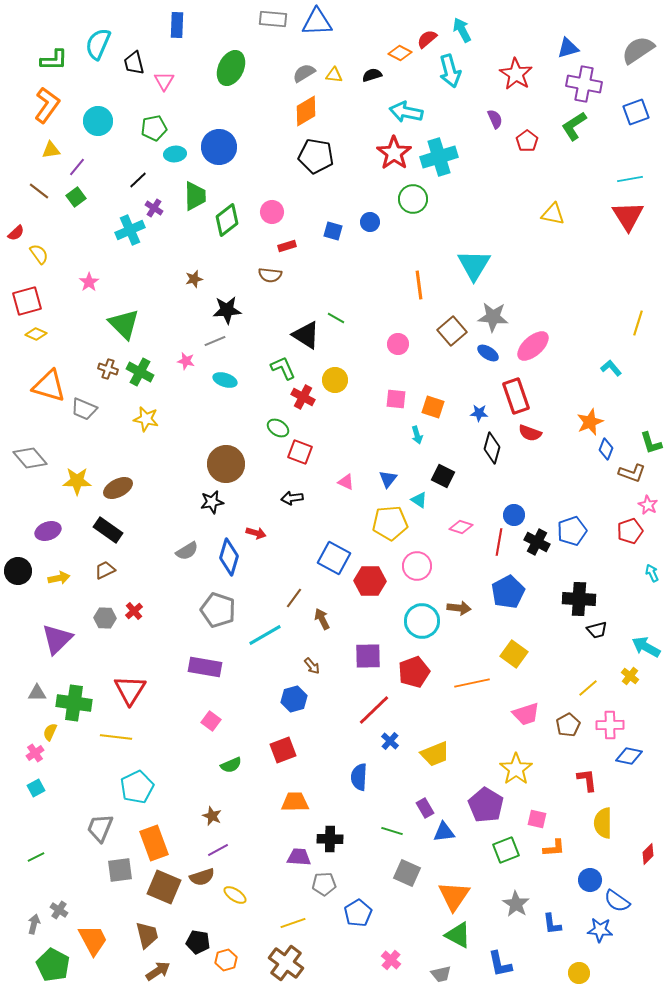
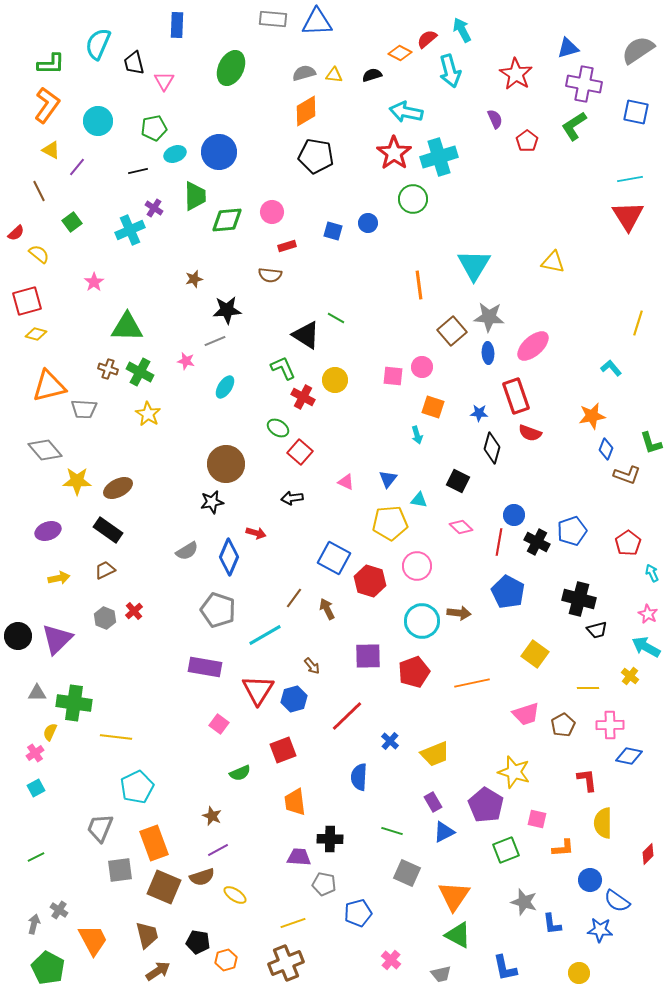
green L-shape at (54, 60): moved 3 px left, 4 px down
gray semicircle at (304, 73): rotated 15 degrees clockwise
blue square at (636, 112): rotated 32 degrees clockwise
blue circle at (219, 147): moved 5 px down
yellow triangle at (51, 150): rotated 36 degrees clockwise
cyan ellipse at (175, 154): rotated 15 degrees counterclockwise
black line at (138, 180): moved 9 px up; rotated 30 degrees clockwise
brown line at (39, 191): rotated 25 degrees clockwise
green square at (76, 197): moved 4 px left, 25 px down
yellow triangle at (553, 214): moved 48 px down
green diamond at (227, 220): rotated 32 degrees clockwise
blue circle at (370, 222): moved 2 px left, 1 px down
yellow semicircle at (39, 254): rotated 15 degrees counterclockwise
pink star at (89, 282): moved 5 px right
gray star at (493, 317): moved 4 px left
green triangle at (124, 324): moved 3 px right, 3 px down; rotated 44 degrees counterclockwise
yellow diamond at (36, 334): rotated 10 degrees counterclockwise
pink circle at (398, 344): moved 24 px right, 23 px down
blue ellipse at (488, 353): rotated 55 degrees clockwise
cyan ellipse at (225, 380): moved 7 px down; rotated 75 degrees counterclockwise
orange triangle at (49, 386): rotated 30 degrees counterclockwise
pink square at (396, 399): moved 3 px left, 23 px up
gray trapezoid at (84, 409): rotated 20 degrees counterclockwise
yellow star at (146, 419): moved 2 px right, 5 px up; rotated 20 degrees clockwise
orange star at (590, 422): moved 2 px right, 6 px up; rotated 12 degrees clockwise
red square at (300, 452): rotated 20 degrees clockwise
gray diamond at (30, 458): moved 15 px right, 8 px up
brown L-shape at (632, 473): moved 5 px left, 2 px down
black square at (443, 476): moved 15 px right, 5 px down
cyan triangle at (419, 500): rotated 24 degrees counterclockwise
pink star at (648, 505): moved 109 px down
pink diamond at (461, 527): rotated 25 degrees clockwise
red pentagon at (630, 531): moved 2 px left, 12 px down; rotated 15 degrees counterclockwise
blue diamond at (229, 557): rotated 6 degrees clockwise
black circle at (18, 571): moved 65 px down
red hexagon at (370, 581): rotated 16 degrees clockwise
blue pentagon at (508, 592): rotated 16 degrees counterclockwise
black cross at (579, 599): rotated 12 degrees clockwise
brown arrow at (459, 608): moved 5 px down
gray hexagon at (105, 618): rotated 20 degrees clockwise
brown arrow at (322, 619): moved 5 px right, 10 px up
yellow square at (514, 654): moved 21 px right
yellow line at (588, 688): rotated 40 degrees clockwise
red triangle at (130, 690): moved 128 px right
red line at (374, 710): moved 27 px left, 6 px down
pink square at (211, 721): moved 8 px right, 3 px down
brown pentagon at (568, 725): moved 5 px left
green semicircle at (231, 765): moved 9 px right, 8 px down
yellow star at (516, 769): moved 2 px left, 3 px down; rotated 20 degrees counterclockwise
orange trapezoid at (295, 802): rotated 96 degrees counterclockwise
purple rectangle at (425, 808): moved 8 px right, 6 px up
blue triangle at (444, 832): rotated 20 degrees counterclockwise
orange L-shape at (554, 848): moved 9 px right
gray pentagon at (324, 884): rotated 15 degrees clockwise
gray star at (516, 904): moved 8 px right, 2 px up; rotated 16 degrees counterclockwise
blue pentagon at (358, 913): rotated 16 degrees clockwise
brown cross at (286, 963): rotated 32 degrees clockwise
blue L-shape at (500, 964): moved 5 px right, 4 px down
green pentagon at (53, 965): moved 5 px left, 3 px down
